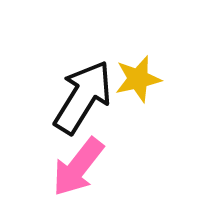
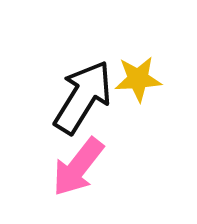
yellow star: rotated 9 degrees clockwise
